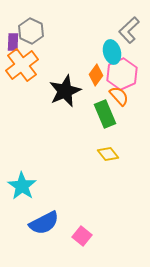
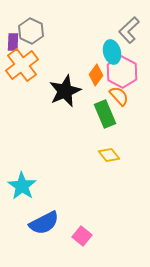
pink hexagon: moved 2 px up; rotated 8 degrees counterclockwise
yellow diamond: moved 1 px right, 1 px down
